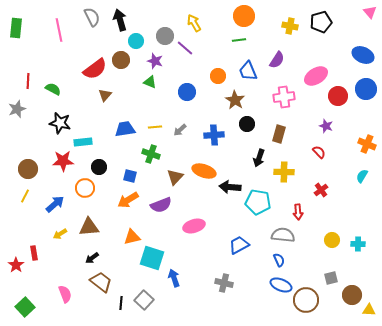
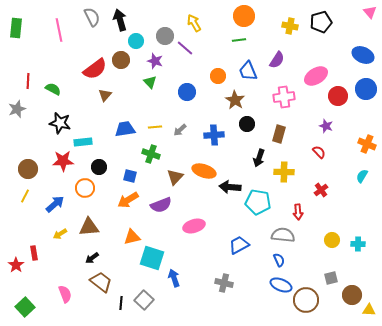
green triangle at (150, 82): rotated 24 degrees clockwise
